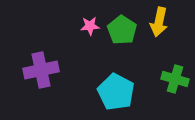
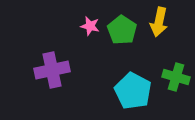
pink star: rotated 18 degrees clockwise
purple cross: moved 11 px right
green cross: moved 1 px right, 2 px up
cyan pentagon: moved 17 px right, 1 px up
